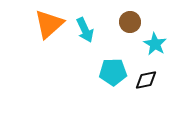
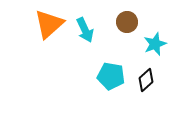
brown circle: moved 3 px left
cyan star: rotated 20 degrees clockwise
cyan pentagon: moved 2 px left, 4 px down; rotated 12 degrees clockwise
black diamond: rotated 30 degrees counterclockwise
